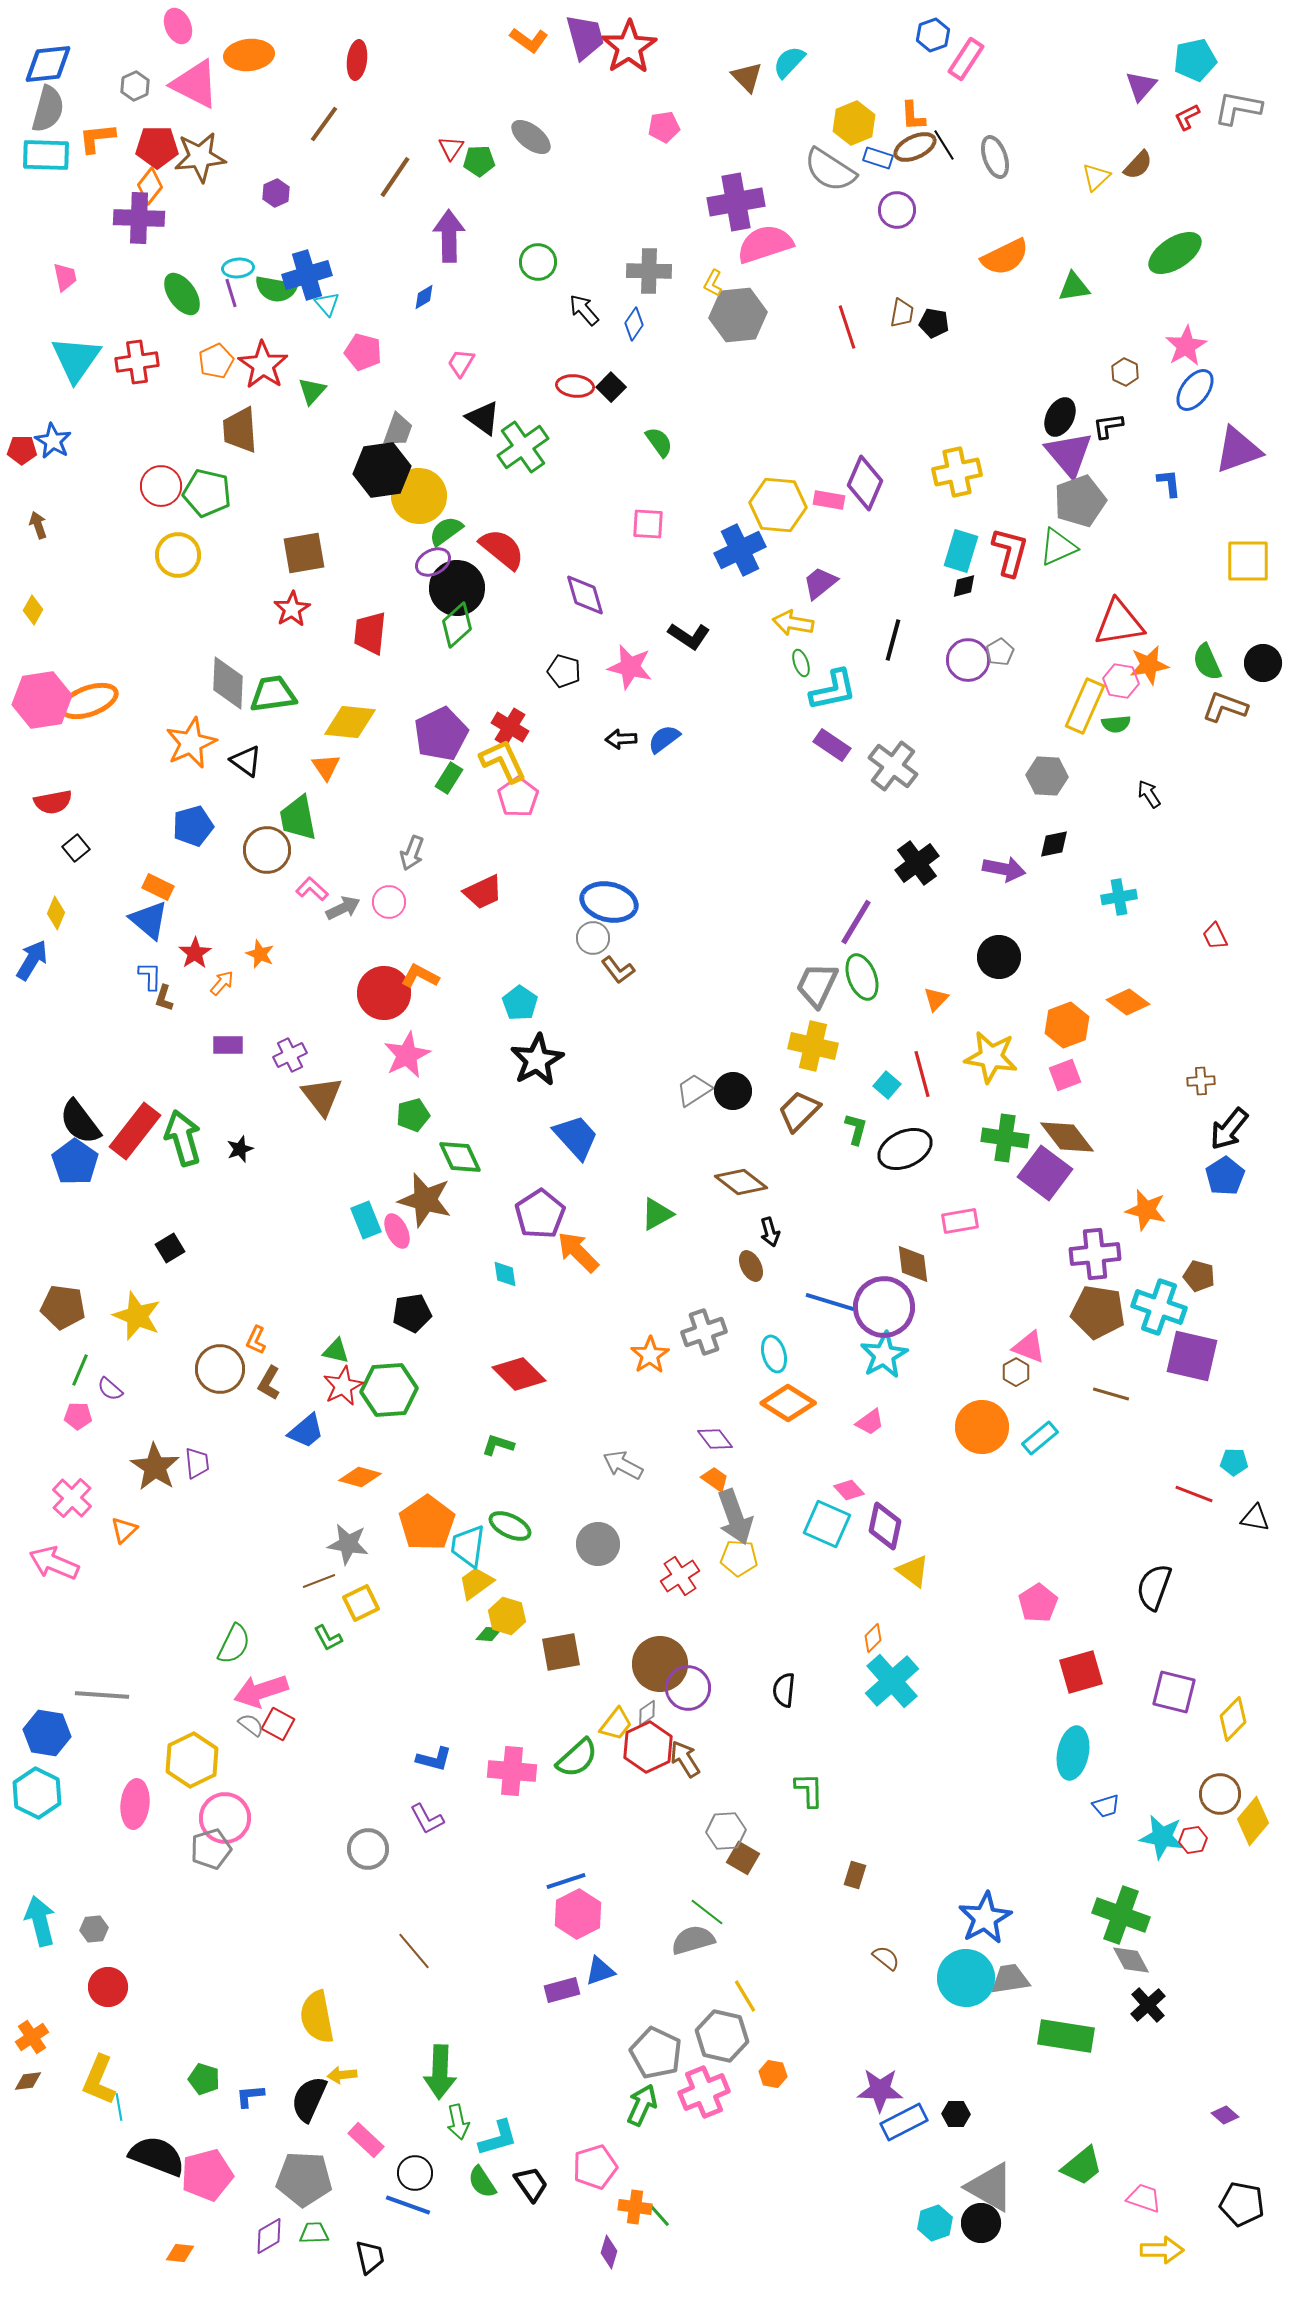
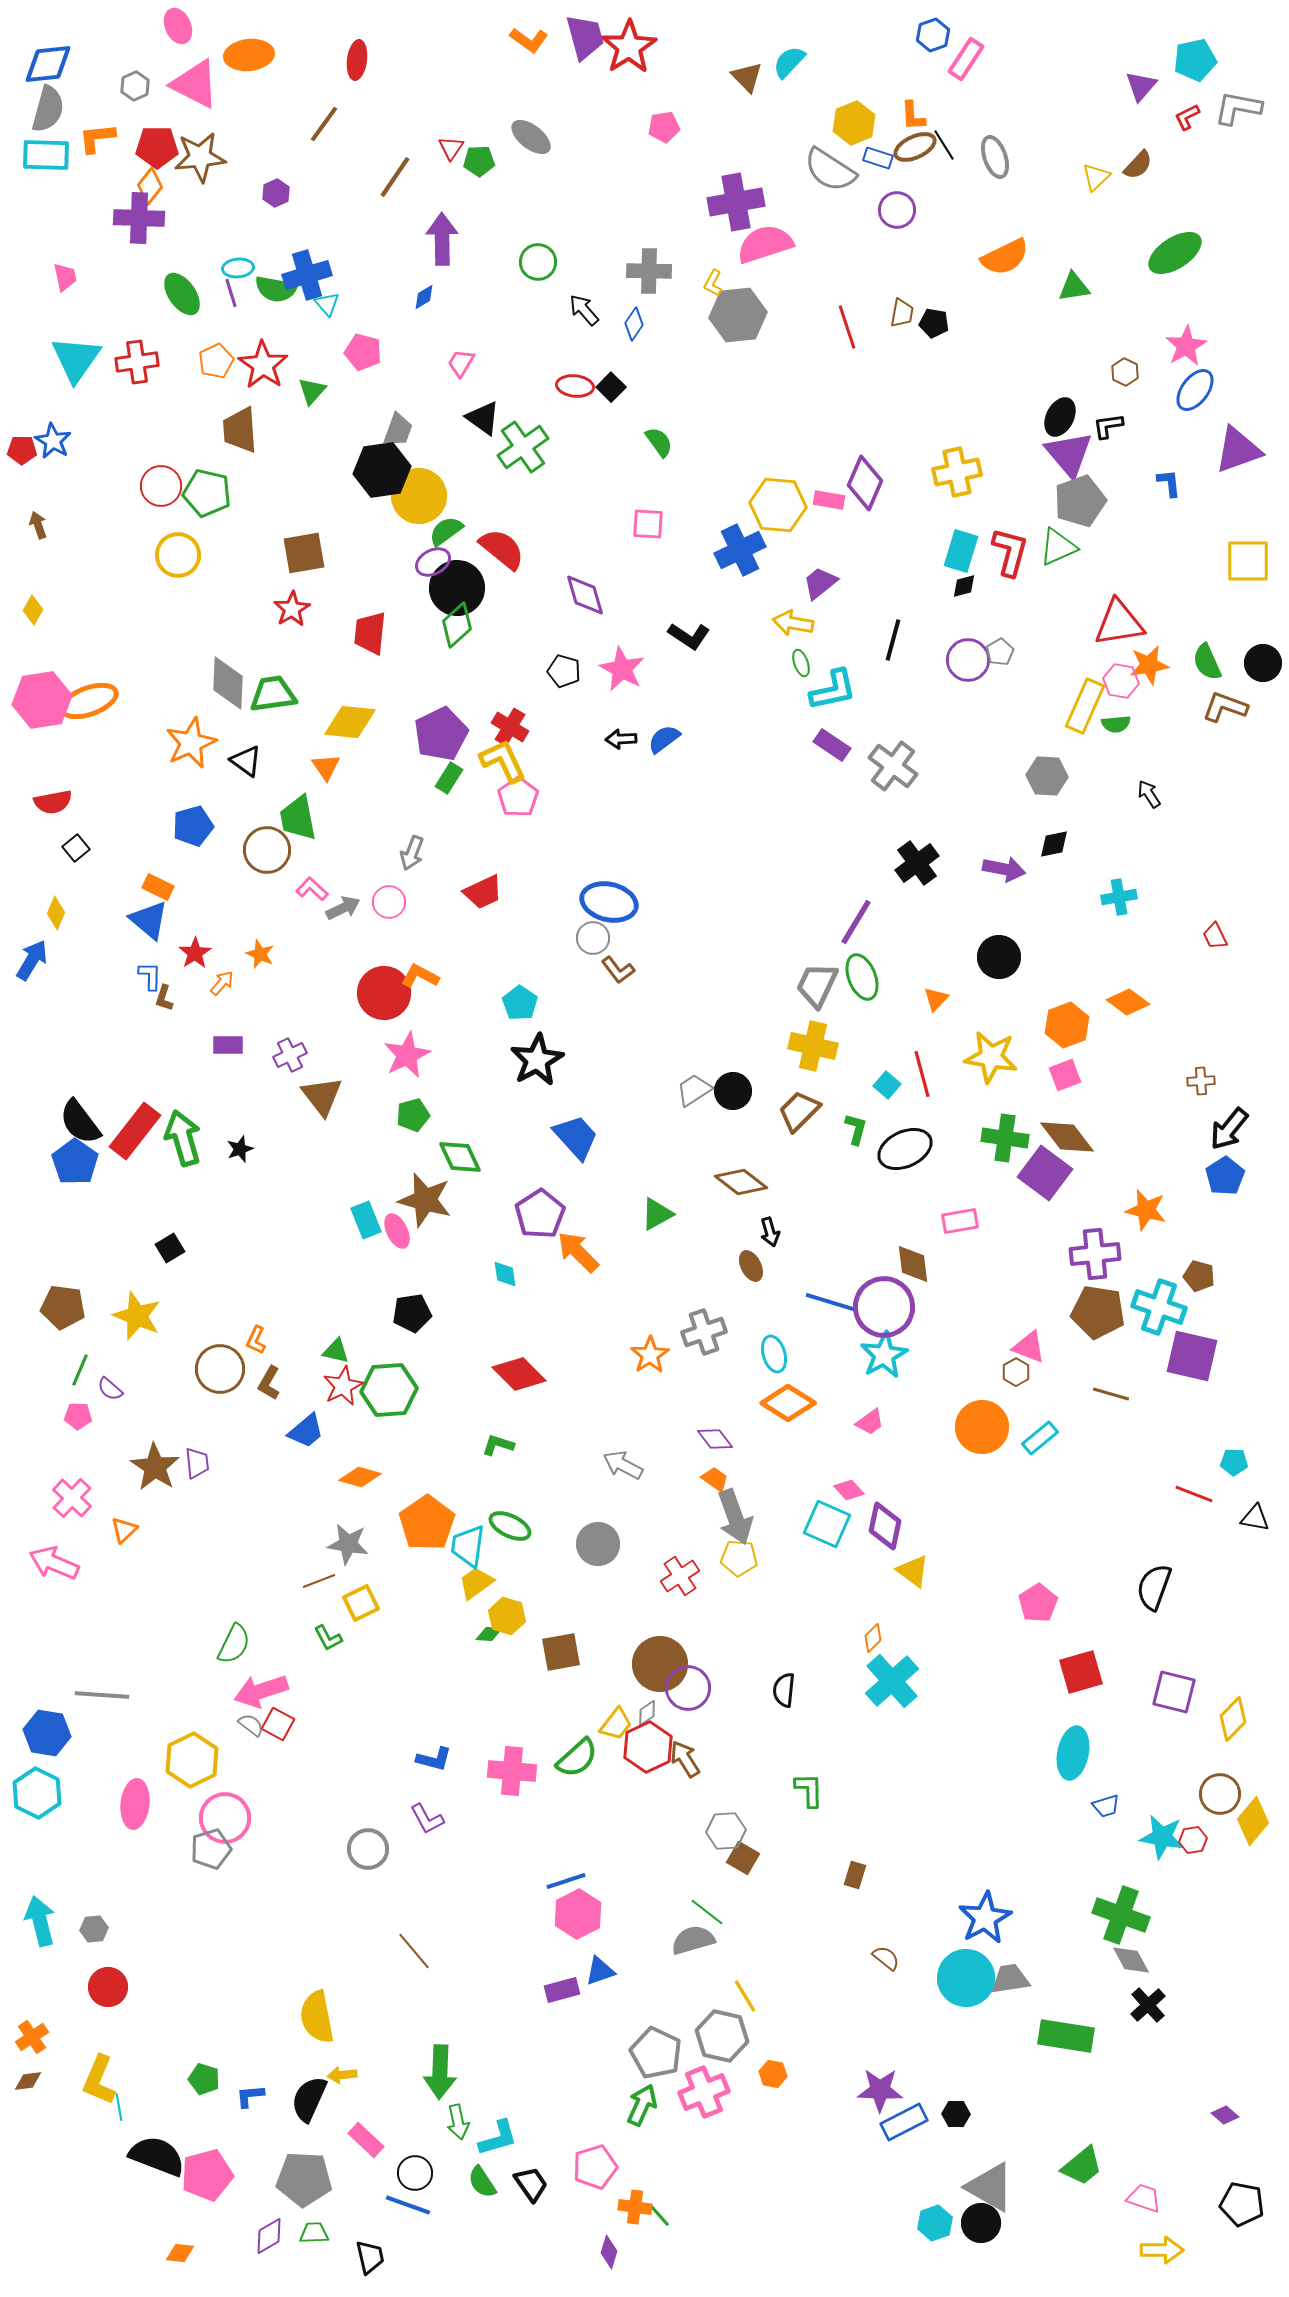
purple arrow at (449, 236): moved 7 px left, 3 px down
pink star at (630, 667): moved 8 px left, 2 px down; rotated 15 degrees clockwise
